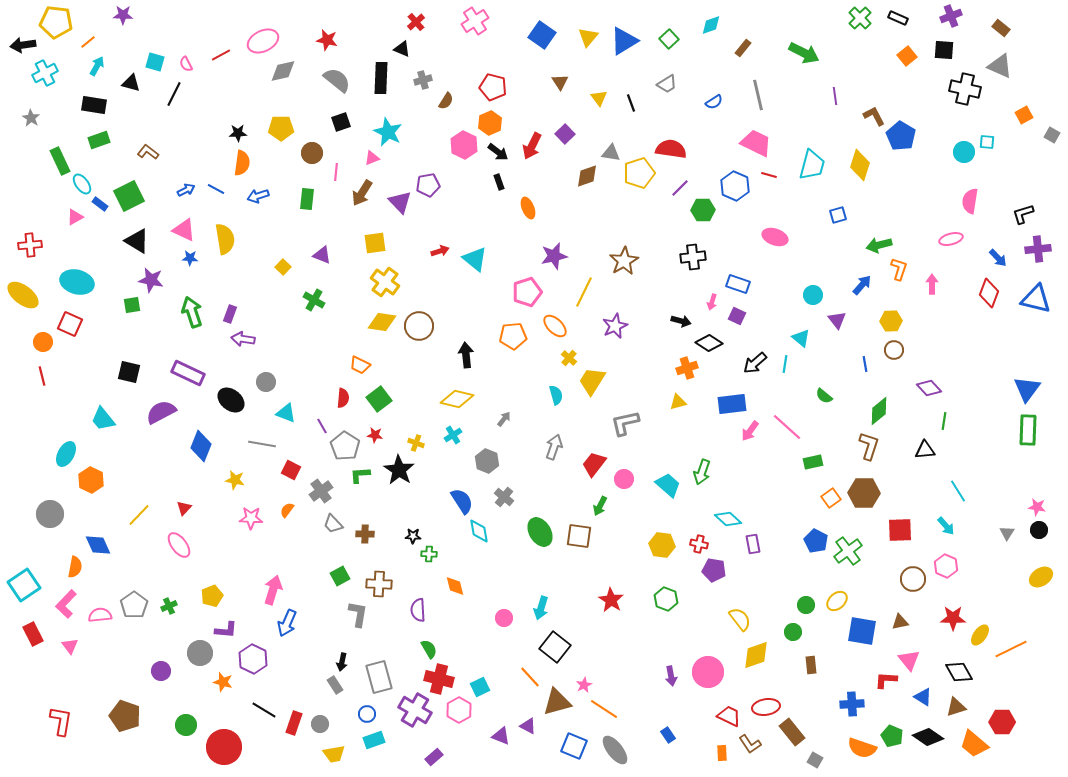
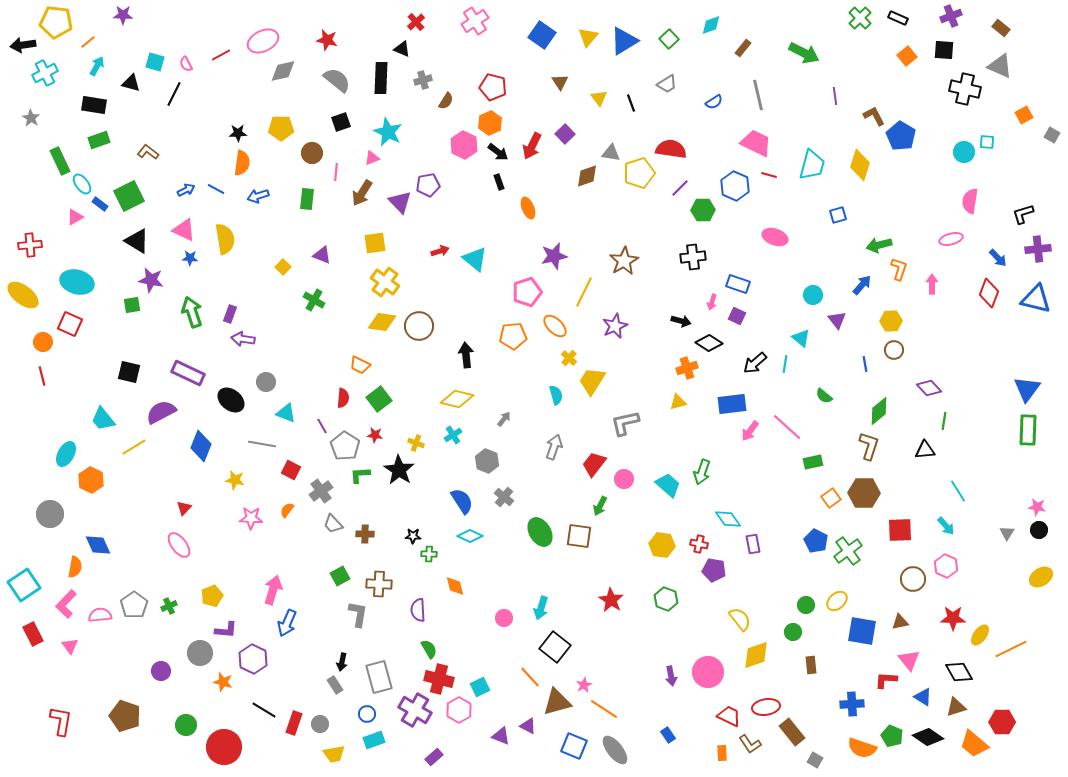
yellow line at (139, 515): moved 5 px left, 68 px up; rotated 15 degrees clockwise
cyan diamond at (728, 519): rotated 12 degrees clockwise
cyan diamond at (479, 531): moved 9 px left, 5 px down; rotated 55 degrees counterclockwise
